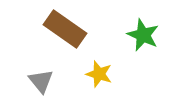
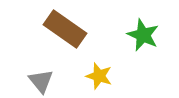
yellow star: moved 2 px down
